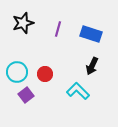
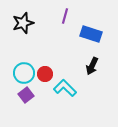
purple line: moved 7 px right, 13 px up
cyan circle: moved 7 px right, 1 px down
cyan L-shape: moved 13 px left, 3 px up
